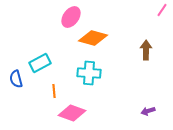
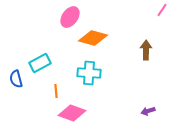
pink ellipse: moved 1 px left
orange line: moved 2 px right
